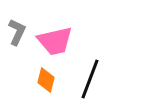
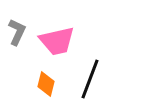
pink trapezoid: moved 2 px right
orange diamond: moved 4 px down
